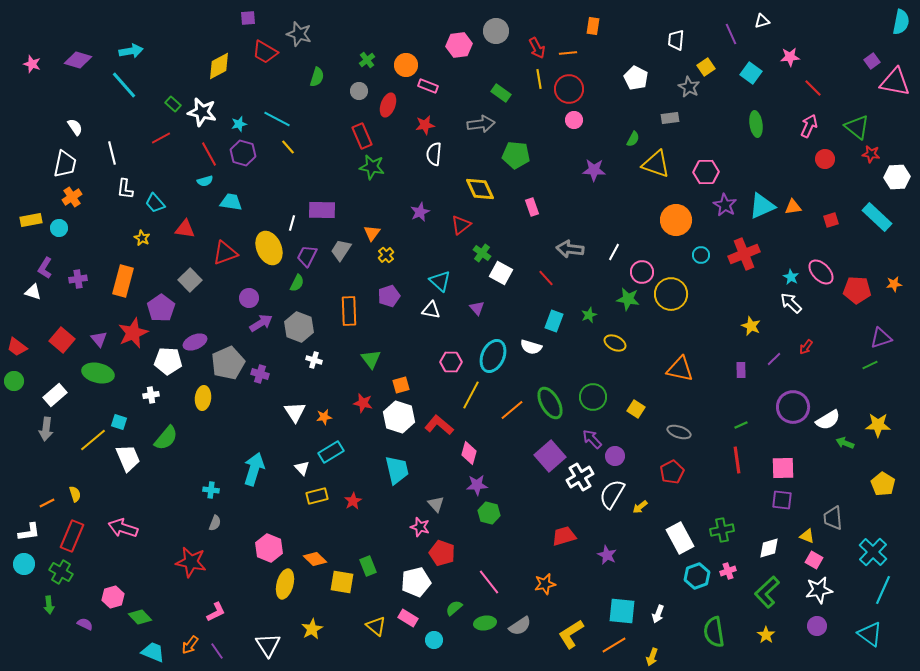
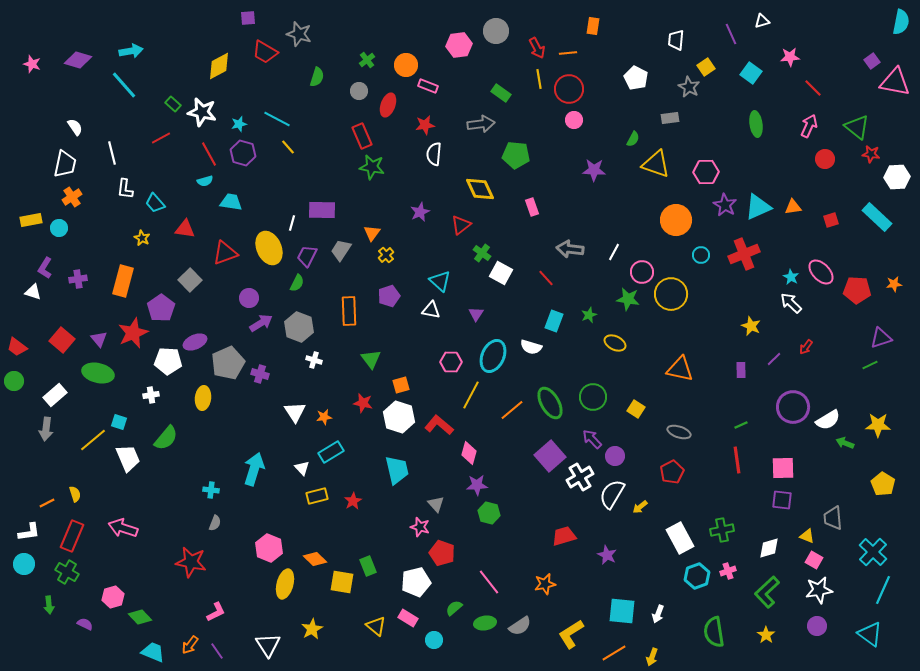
cyan triangle at (762, 206): moved 4 px left, 1 px down
purple triangle at (477, 308): moved 1 px left, 6 px down; rotated 14 degrees clockwise
green cross at (61, 572): moved 6 px right
orange line at (614, 645): moved 8 px down
